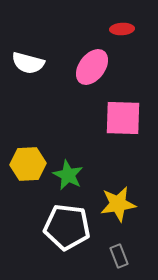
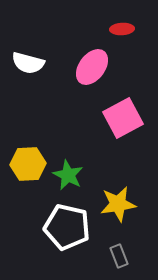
pink square: rotated 30 degrees counterclockwise
white pentagon: rotated 6 degrees clockwise
